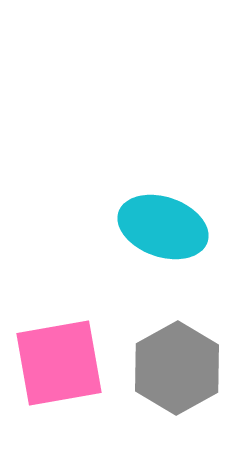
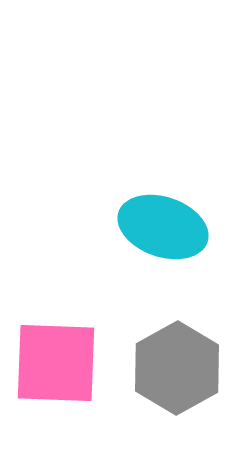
pink square: moved 3 px left; rotated 12 degrees clockwise
